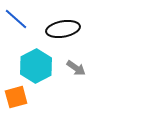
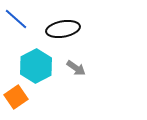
orange square: rotated 20 degrees counterclockwise
